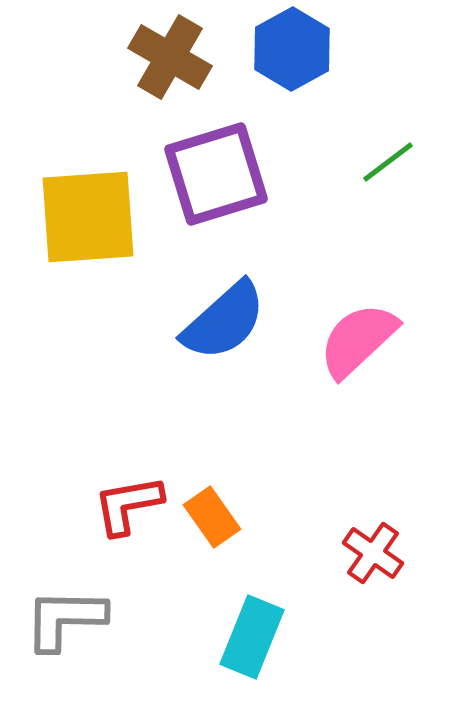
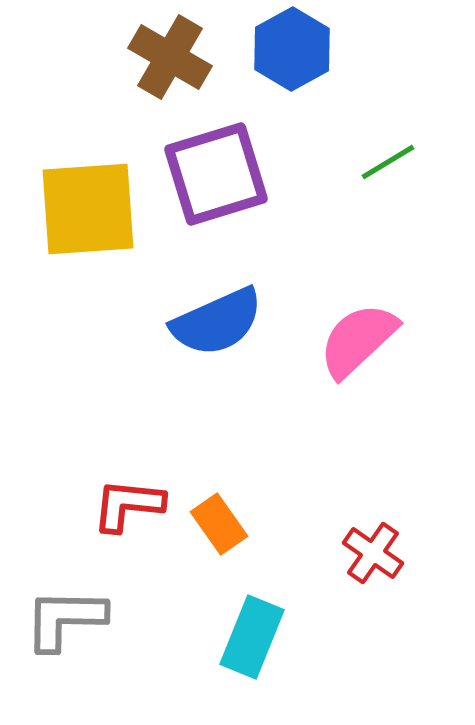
green line: rotated 6 degrees clockwise
yellow square: moved 8 px up
blue semicircle: moved 7 px left, 1 px down; rotated 18 degrees clockwise
red L-shape: rotated 16 degrees clockwise
orange rectangle: moved 7 px right, 7 px down
